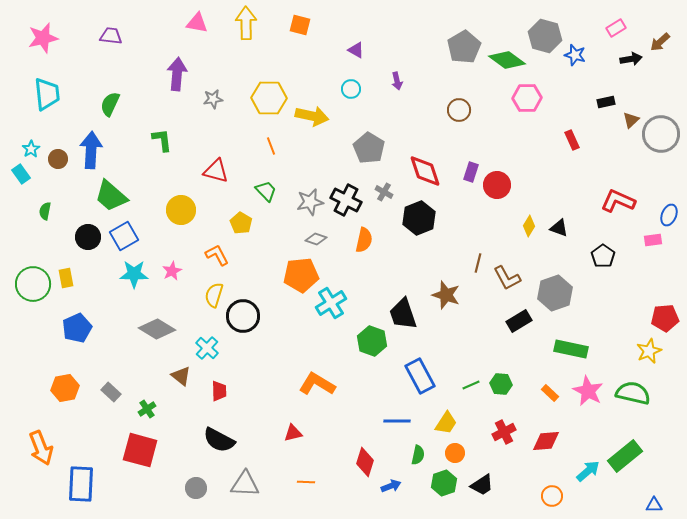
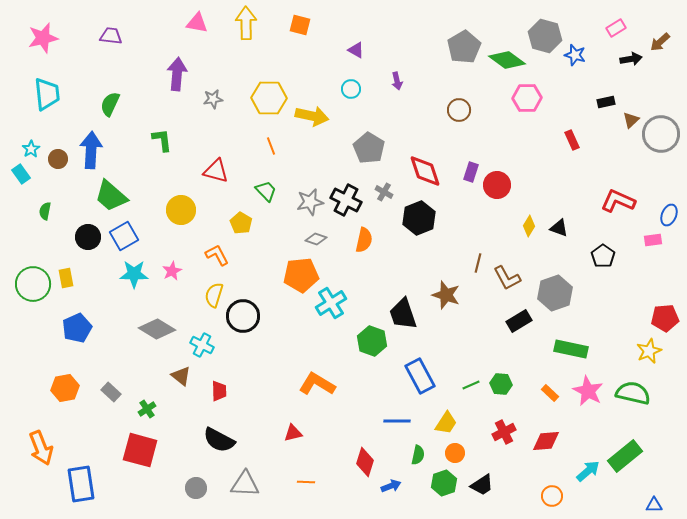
cyan cross at (207, 348): moved 5 px left, 3 px up; rotated 15 degrees counterclockwise
blue rectangle at (81, 484): rotated 12 degrees counterclockwise
